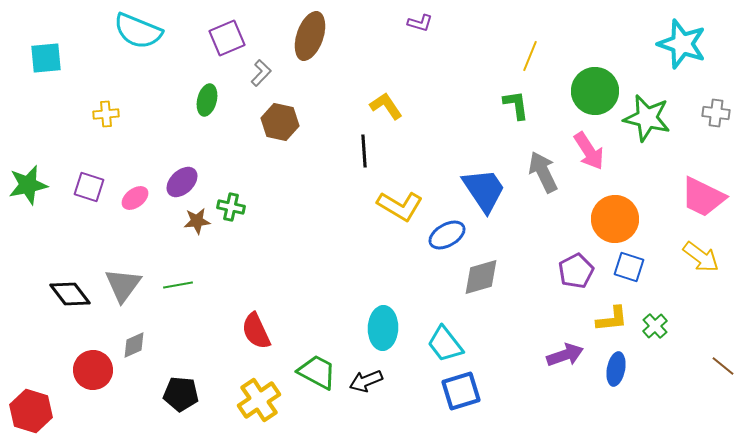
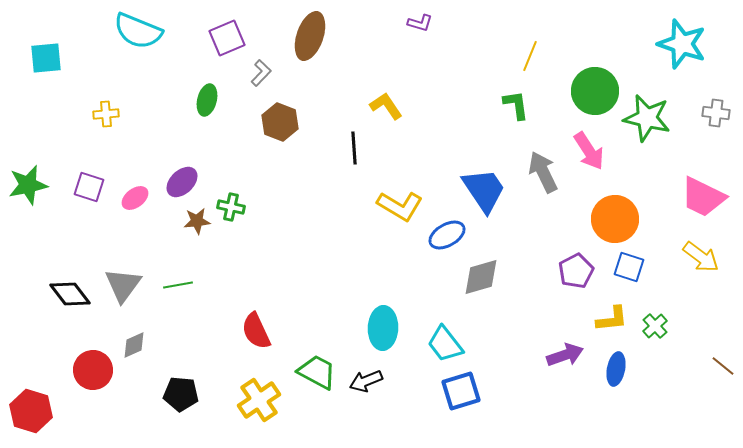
brown hexagon at (280, 122): rotated 9 degrees clockwise
black line at (364, 151): moved 10 px left, 3 px up
